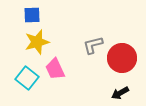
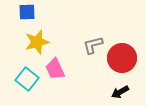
blue square: moved 5 px left, 3 px up
cyan square: moved 1 px down
black arrow: moved 1 px up
